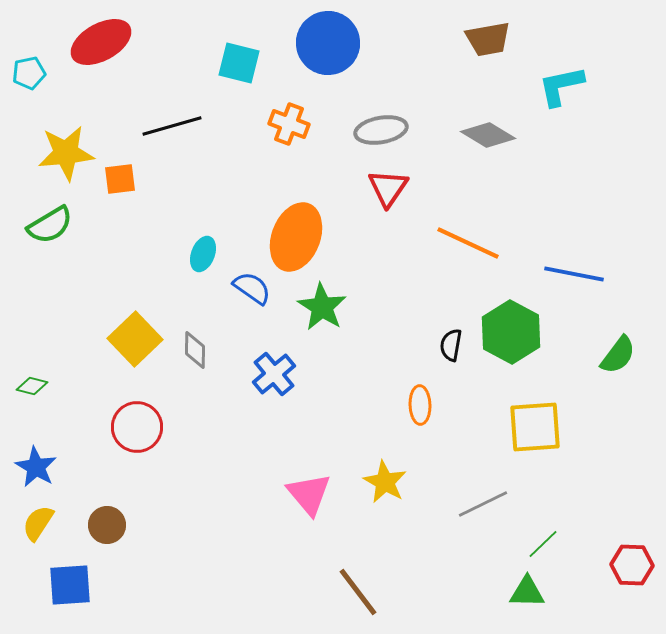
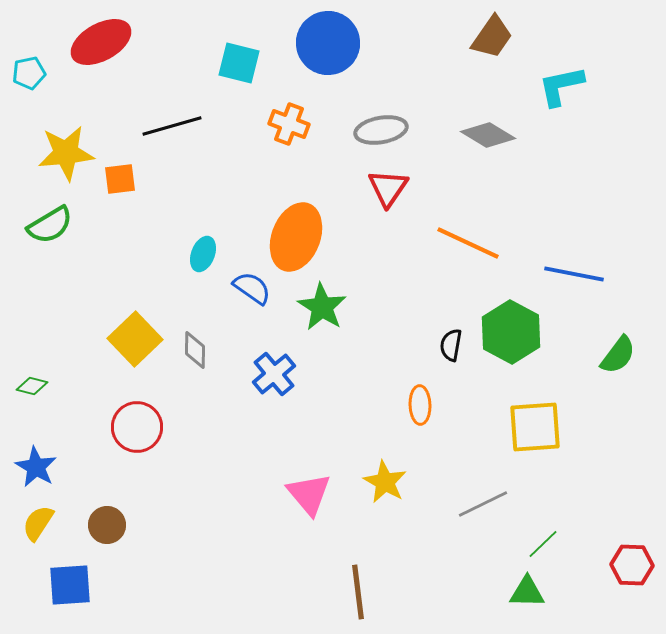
brown trapezoid at (488, 39): moved 4 px right, 2 px up; rotated 45 degrees counterclockwise
brown line at (358, 592): rotated 30 degrees clockwise
